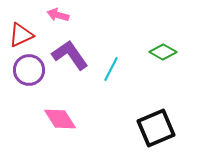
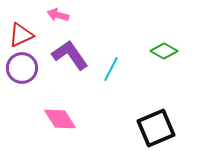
green diamond: moved 1 px right, 1 px up
purple circle: moved 7 px left, 2 px up
